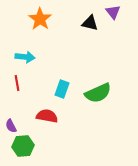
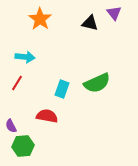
purple triangle: moved 1 px right, 1 px down
red line: rotated 42 degrees clockwise
green semicircle: moved 1 px left, 10 px up
